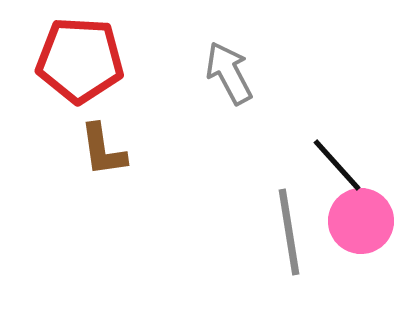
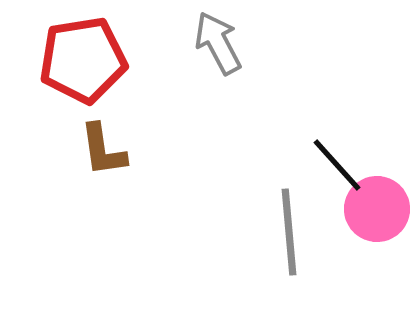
red pentagon: moved 3 px right; rotated 12 degrees counterclockwise
gray arrow: moved 11 px left, 30 px up
pink circle: moved 16 px right, 12 px up
gray line: rotated 4 degrees clockwise
